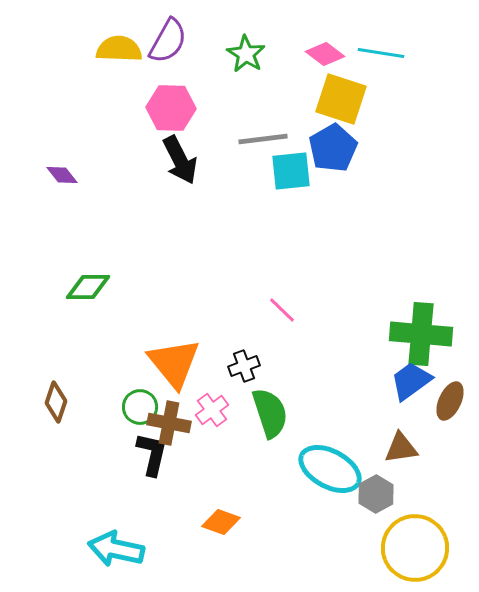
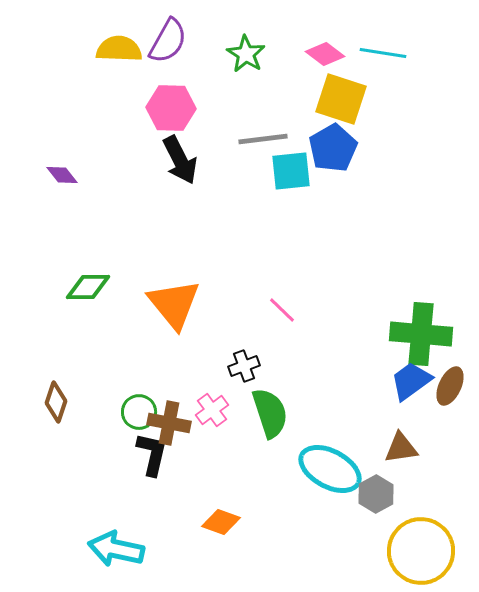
cyan line: moved 2 px right
orange triangle: moved 59 px up
brown ellipse: moved 15 px up
green circle: moved 1 px left, 5 px down
yellow circle: moved 6 px right, 3 px down
